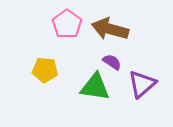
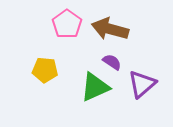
green triangle: rotated 32 degrees counterclockwise
